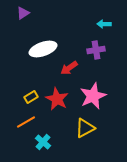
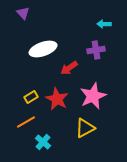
purple triangle: rotated 40 degrees counterclockwise
